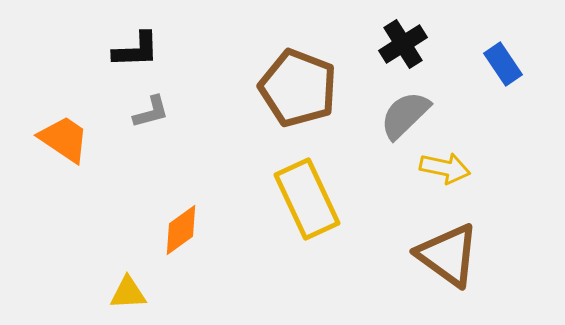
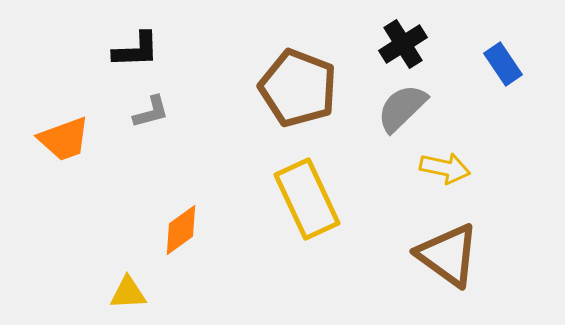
gray semicircle: moved 3 px left, 7 px up
orange trapezoid: rotated 126 degrees clockwise
